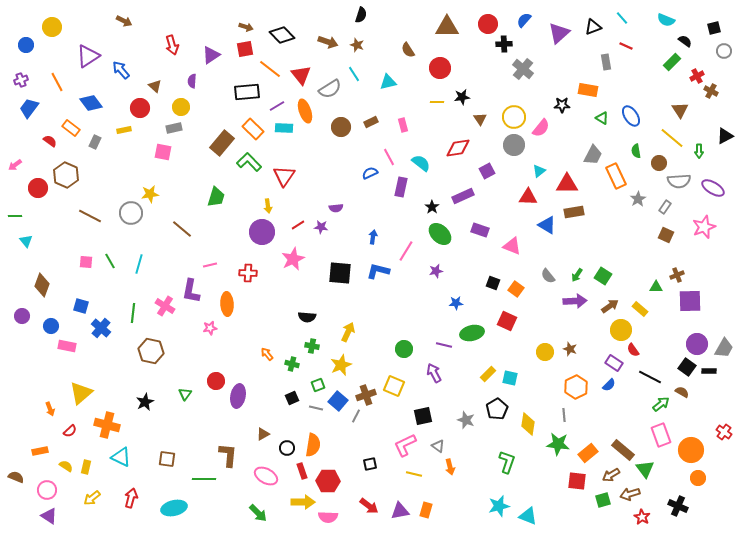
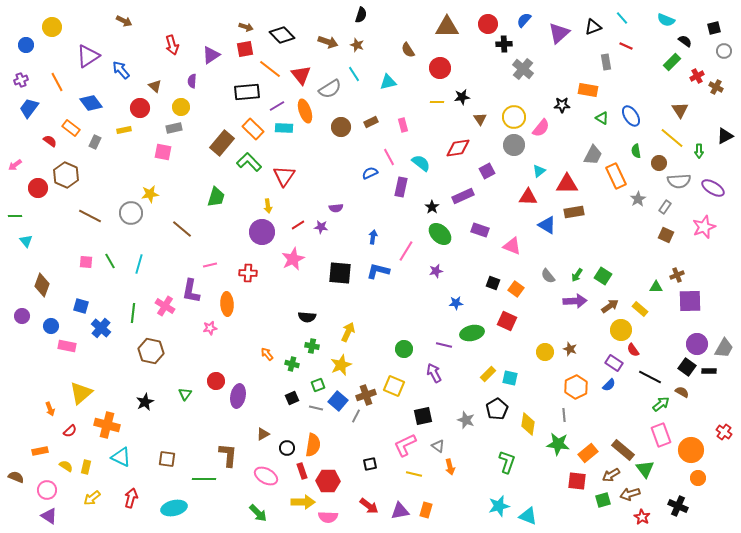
brown cross at (711, 91): moved 5 px right, 4 px up
